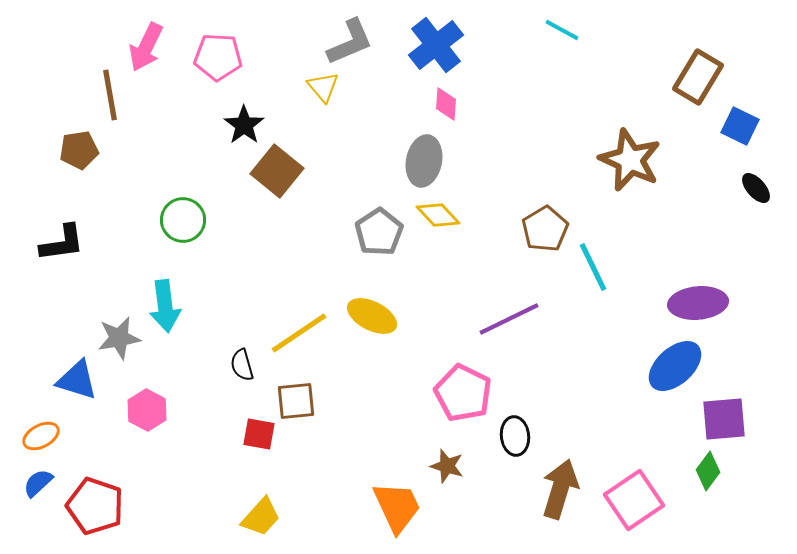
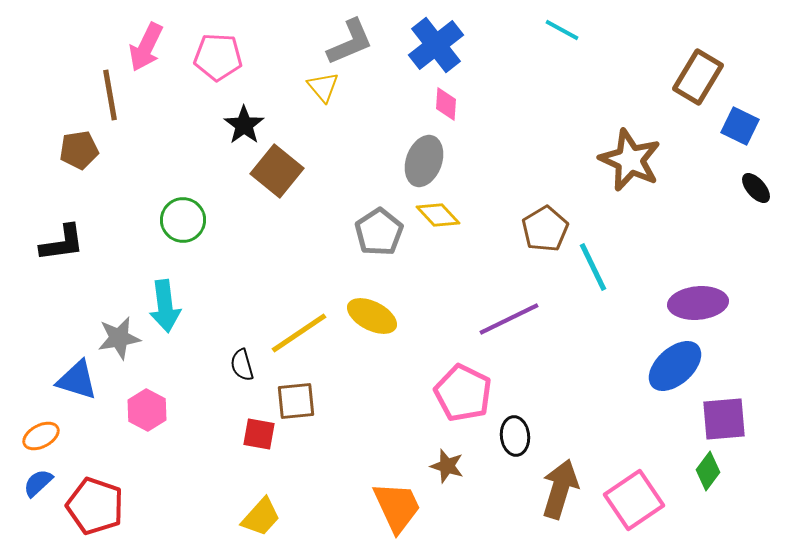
gray ellipse at (424, 161): rotated 9 degrees clockwise
